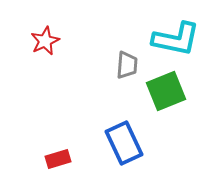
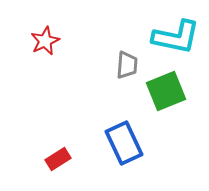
cyan L-shape: moved 2 px up
red rectangle: rotated 15 degrees counterclockwise
